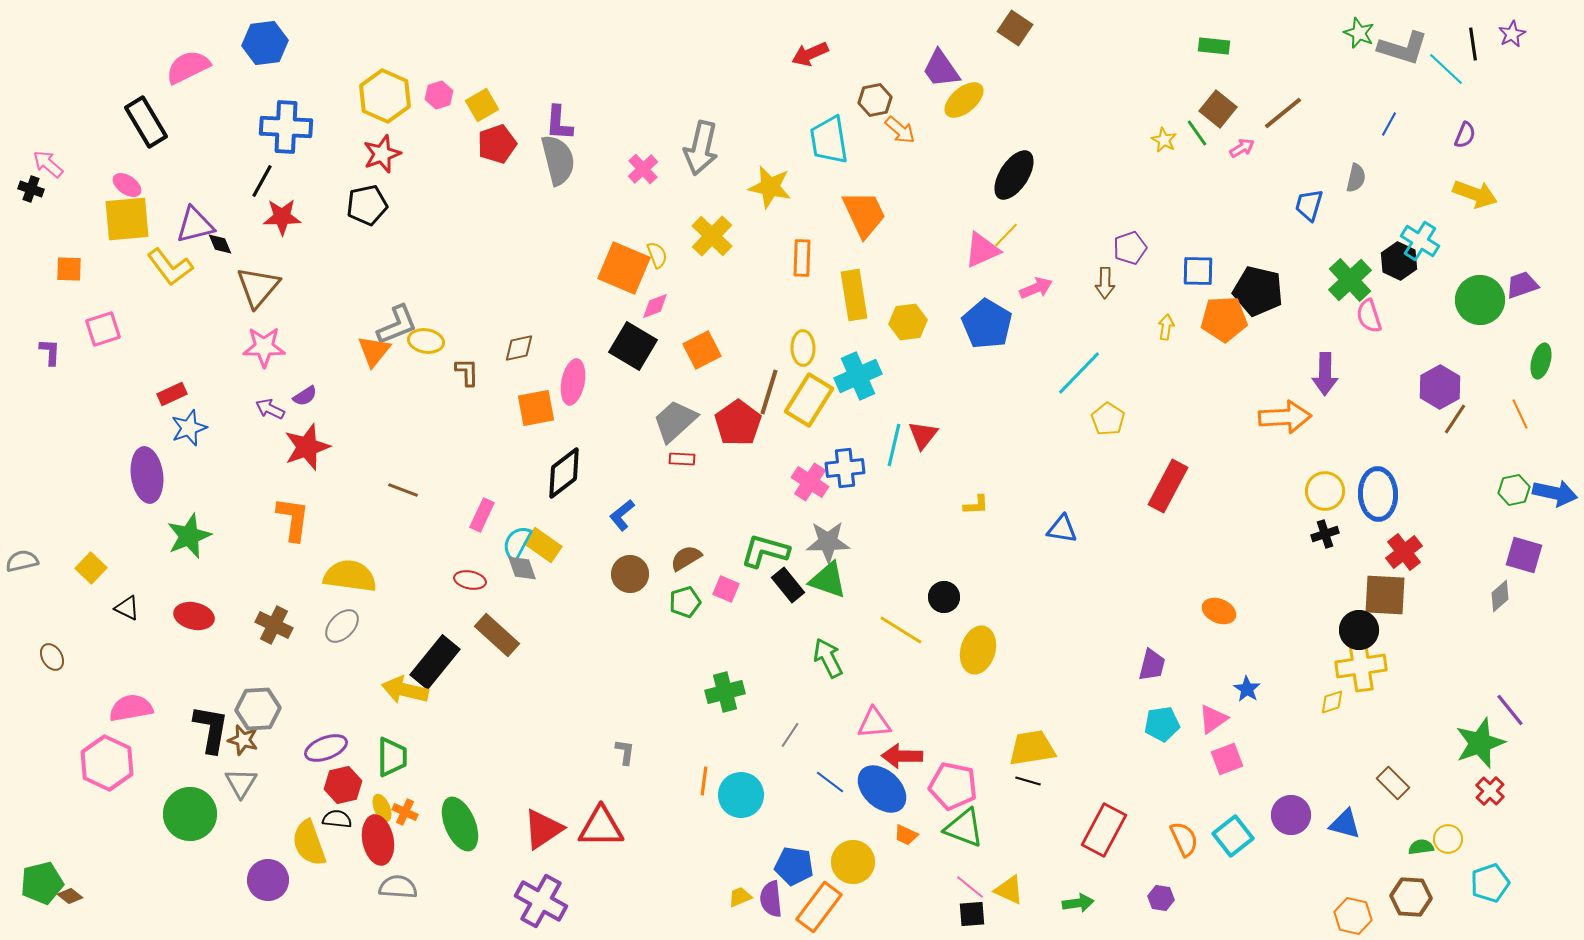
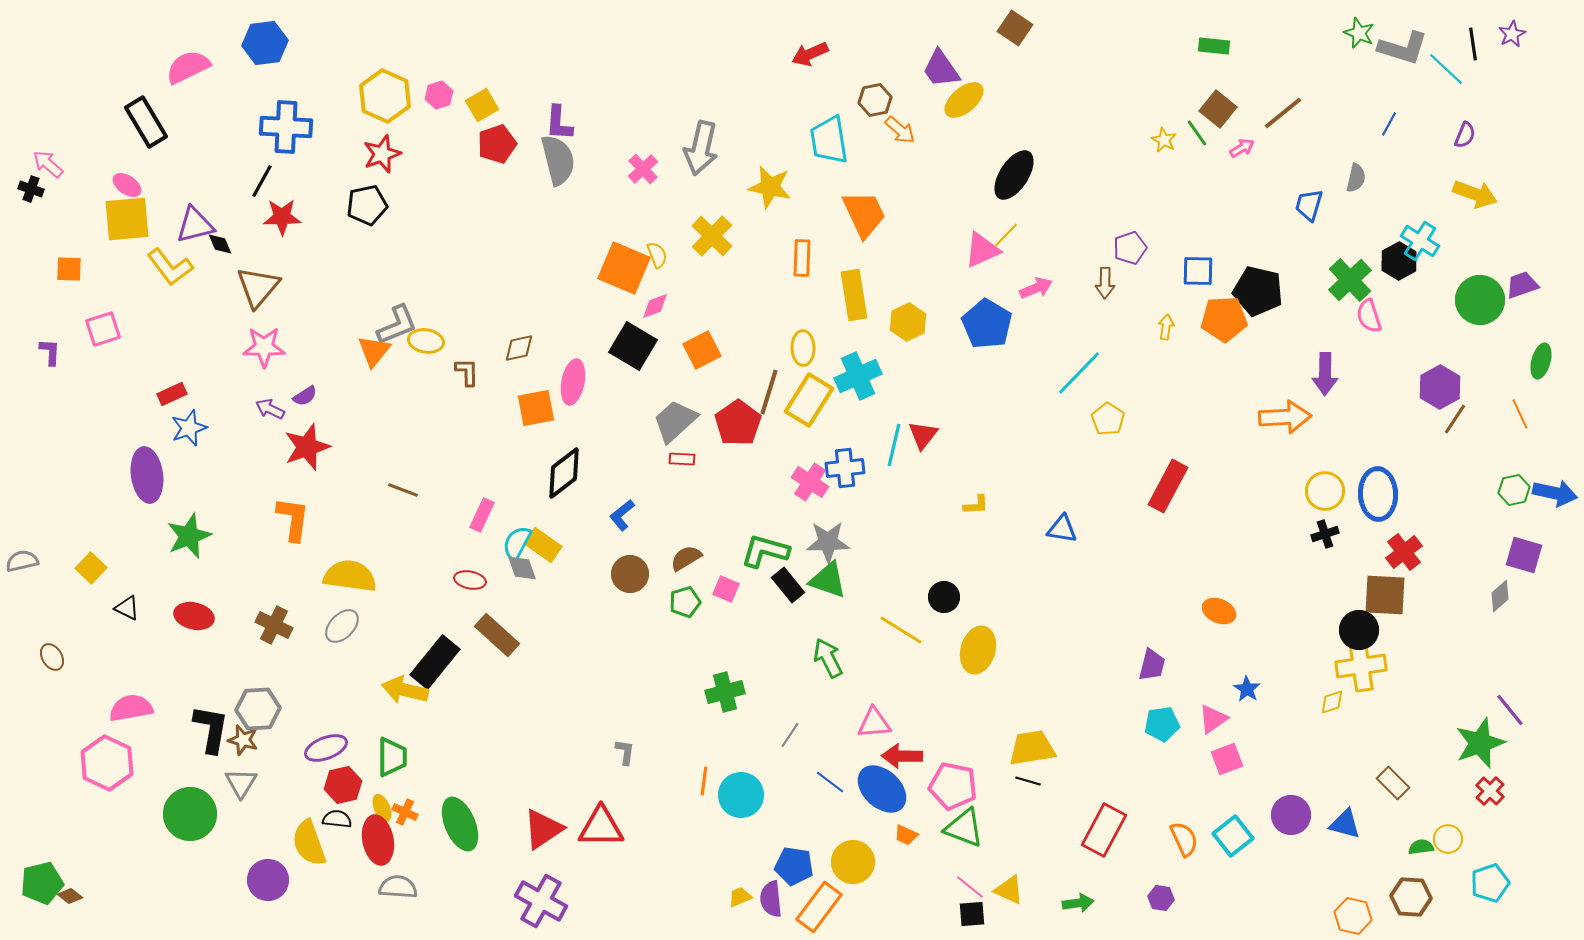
black hexagon at (1399, 261): rotated 6 degrees clockwise
yellow hexagon at (908, 322): rotated 18 degrees counterclockwise
